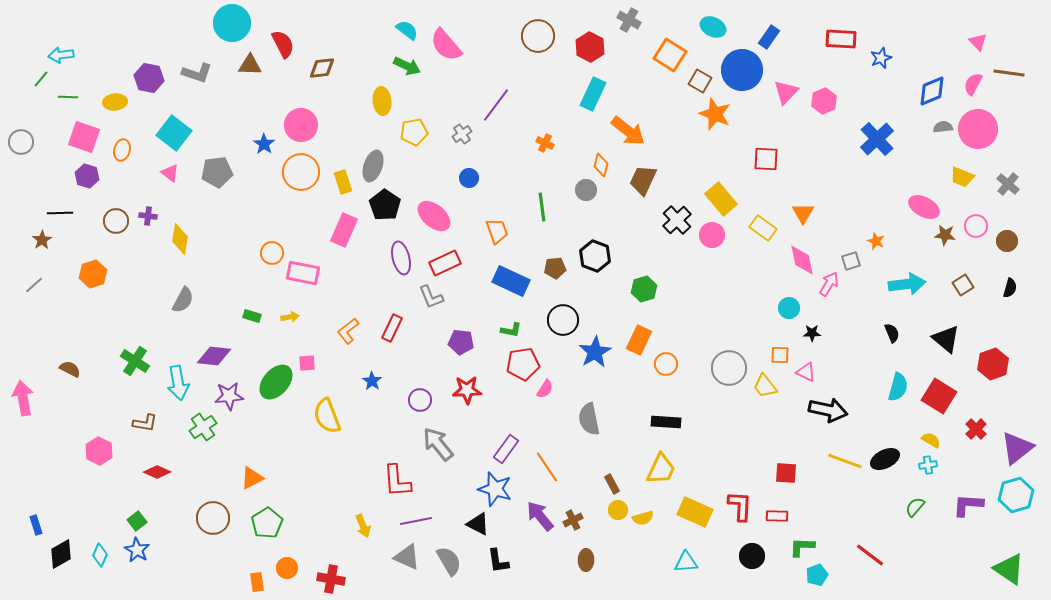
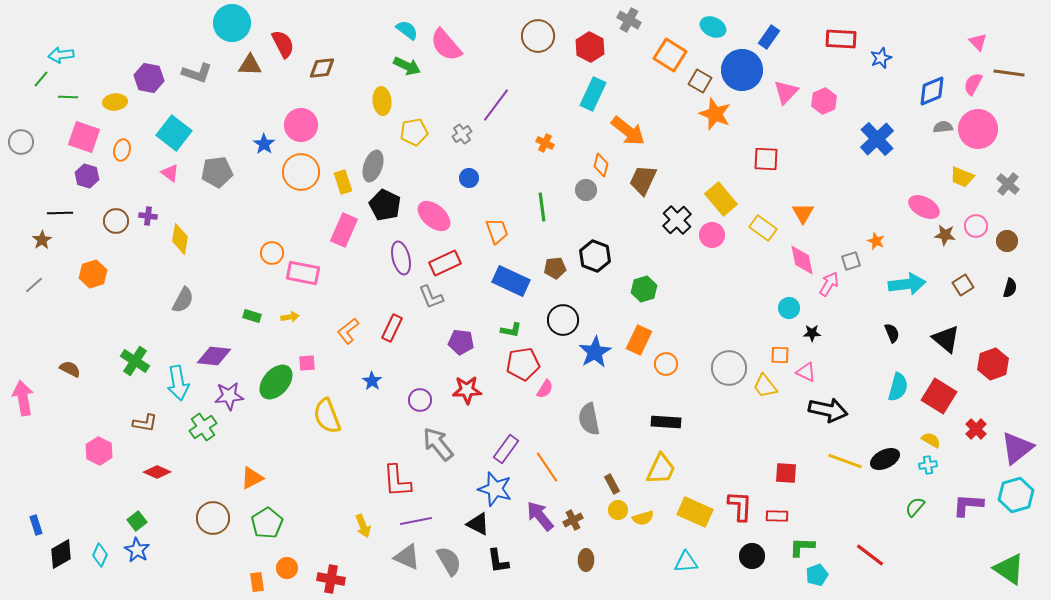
black pentagon at (385, 205): rotated 8 degrees counterclockwise
